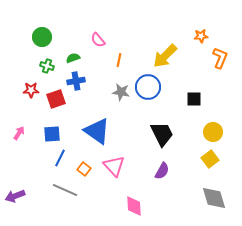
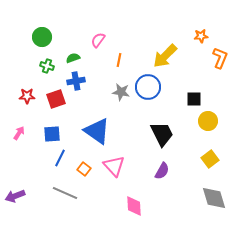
pink semicircle: rotated 77 degrees clockwise
red star: moved 4 px left, 6 px down
yellow circle: moved 5 px left, 11 px up
gray line: moved 3 px down
